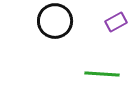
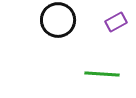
black circle: moved 3 px right, 1 px up
